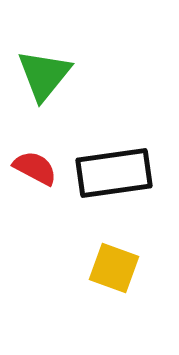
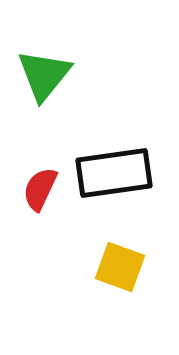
red semicircle: moved 5 px right, 21 px down; rotated 93 degrees counterclockwise
yellow square: moved 6 px right, 1 px up
